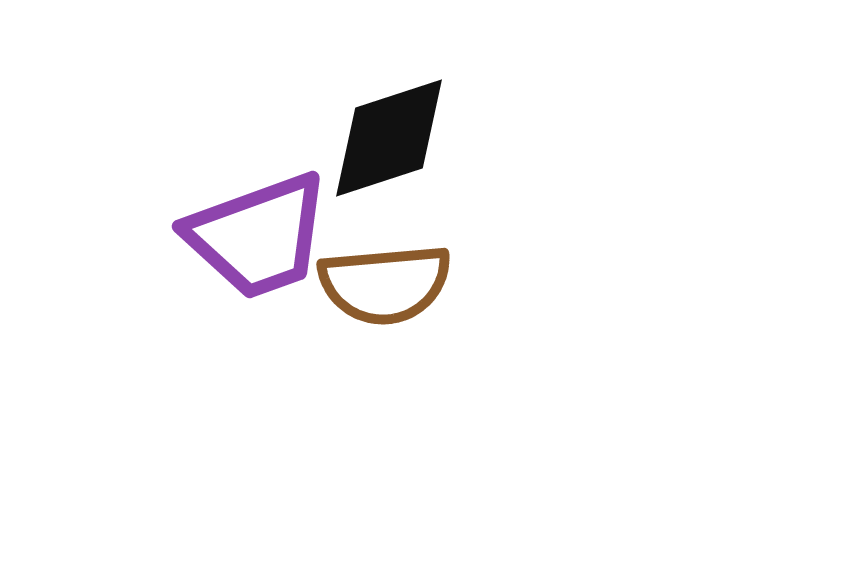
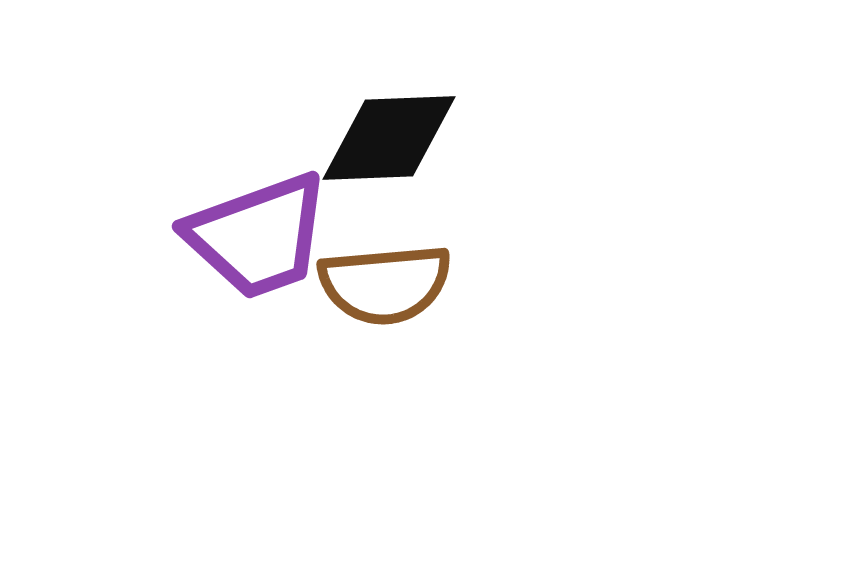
black diamond: rotated 16 degrees clockwise
